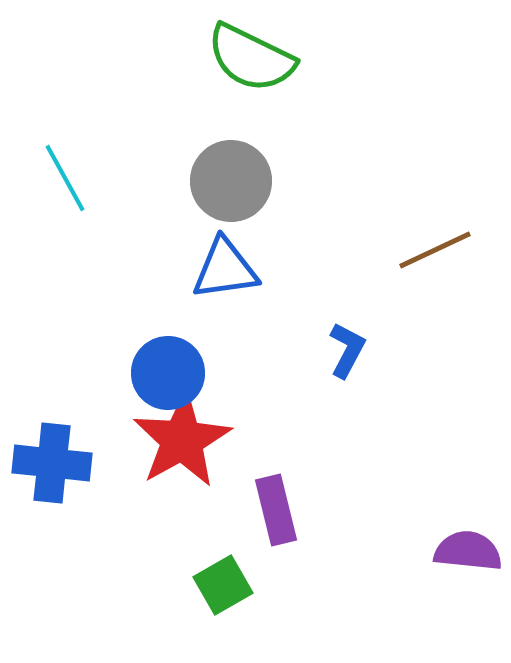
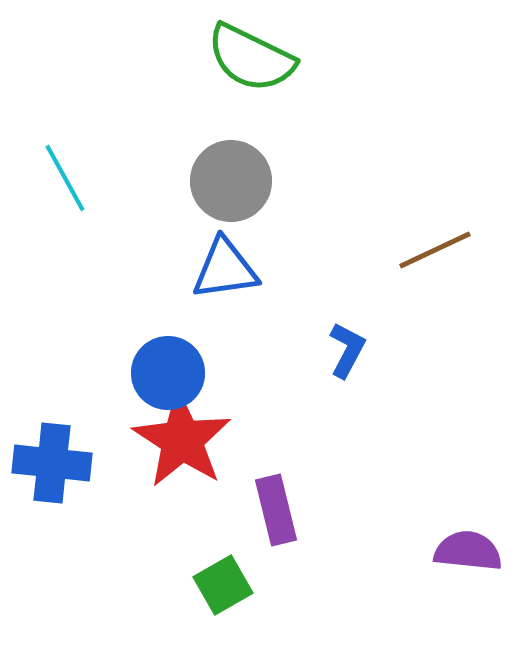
red star: rotated 10 degrees counterclockwise
